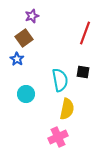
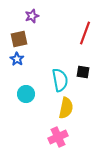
brown square: moved 5 px left, 1 px down; rotated 24 degrees clockwise
yellow semicircle: moved 1 px left, 1 px up
